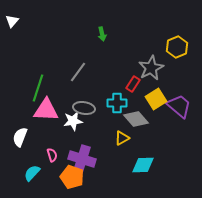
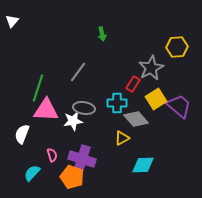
yellow hexagon: rotated 20 degrees clockwise
white semicircle: moved 2 px right, 3 px up
